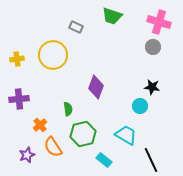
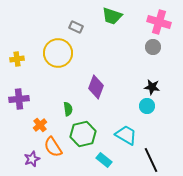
yellow circle: moved 5 px right, 2 px up
cyan circle: moved 7 px right
purple star: moved 5 px right, 4 px down
